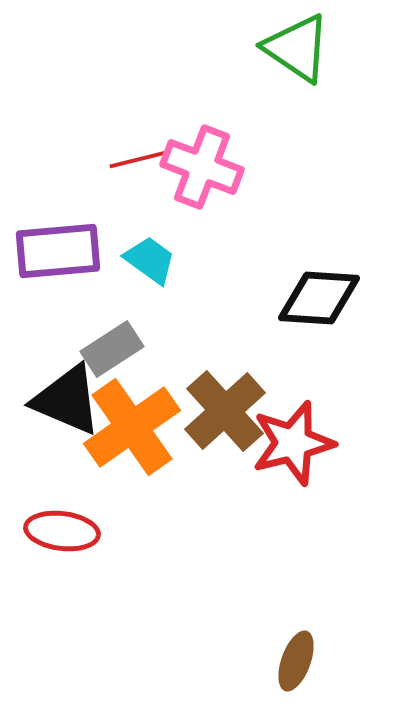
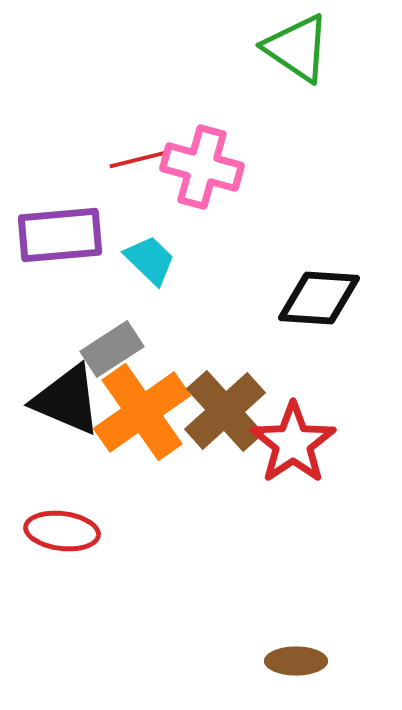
pink cross: rotated 6 degrees counterclockwise
purple rectangle: moved 2 px right, 16 px up
cyan trapezoid: rotated 8 degrees clockwise
orange cross: moved 10 px right, 15 px up
red star: rotated 20 degrees counterclockwise
brown ellipse: rotated 70 degrees clockwise
